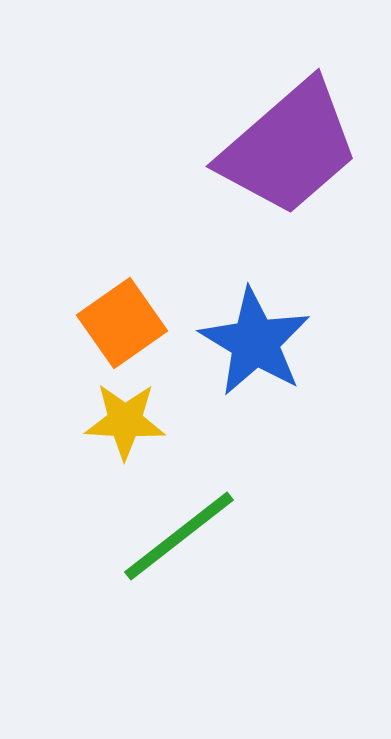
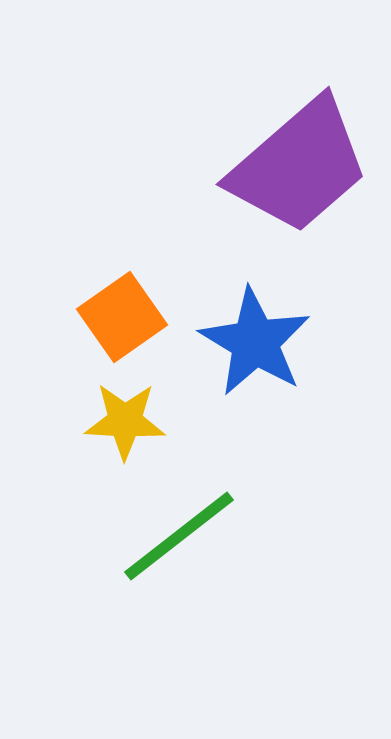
purple trapezoid: moved 10 px right, 18 px down
orange square: moved 6 px up
